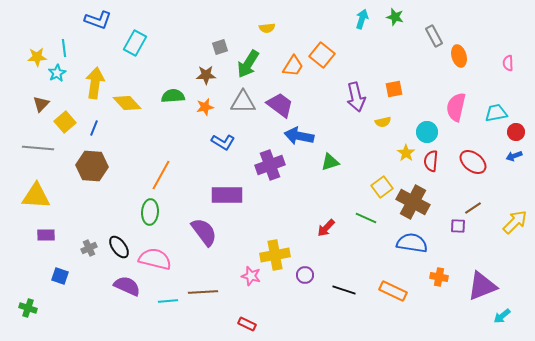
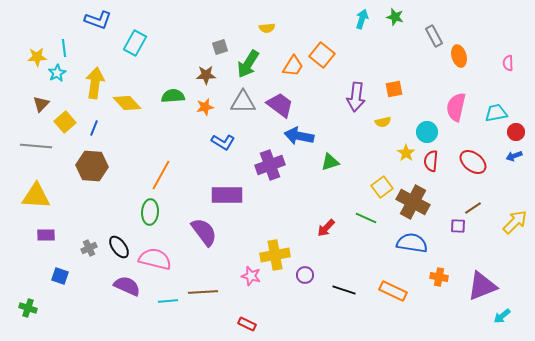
purple arrow at (356, 97): rotated 20 degrees clockwise
gray line at (38, 148): moved 2 px left, 2 px up
